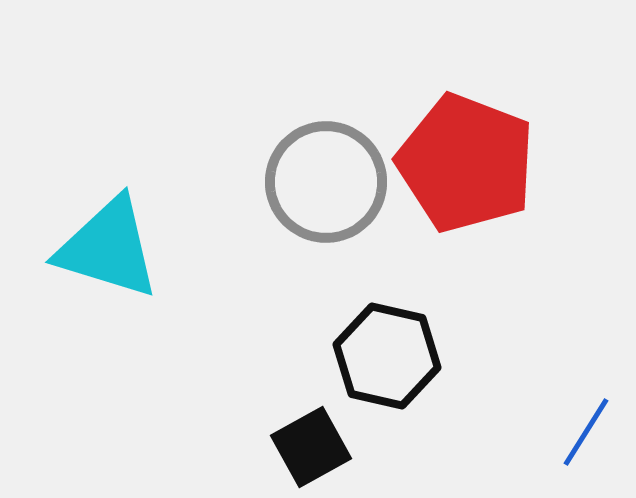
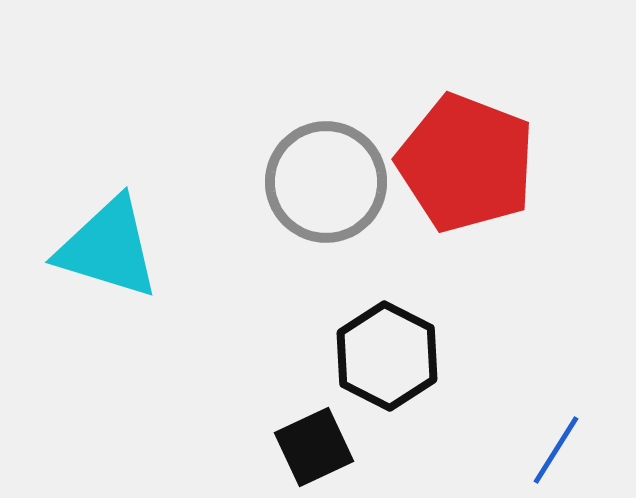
black hexagon: rotated 14 degrees clockwise
blue line: moved 30 px left, 18 px down
black square: moved 3 px right; rotated 4 degrees clockwise
